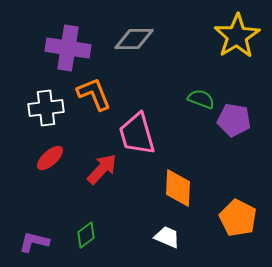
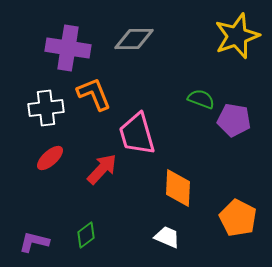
yellow star: rotated 12 degrees clockwise
